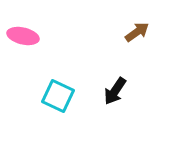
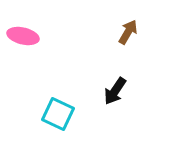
brown arrow: moved 9 px left; rotated 25 degrees counterclockwise
cyan square: moved 18 px down
